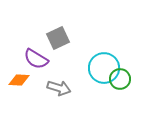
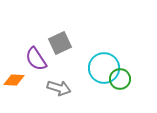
gray square: moved 2 px right, 5 px down
purple semicircle: rotated 25 degrees clockwise
orange diamond: moved 5 px left
